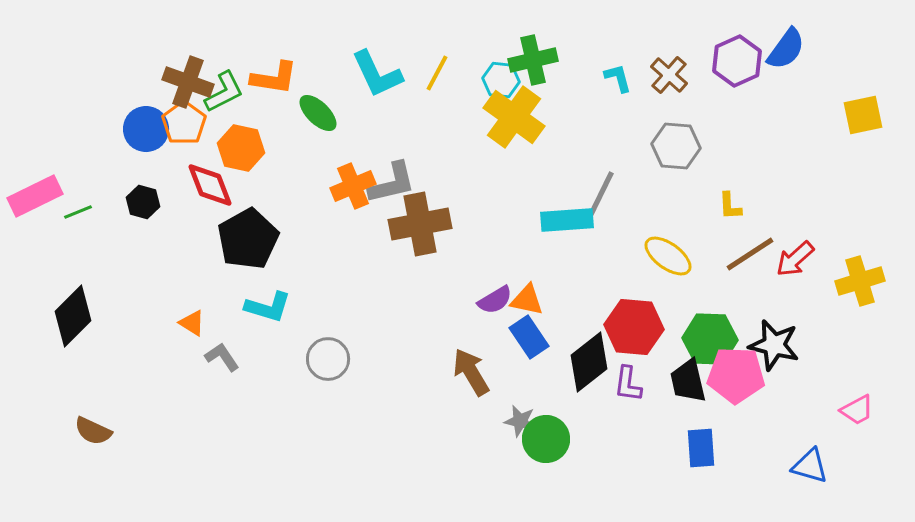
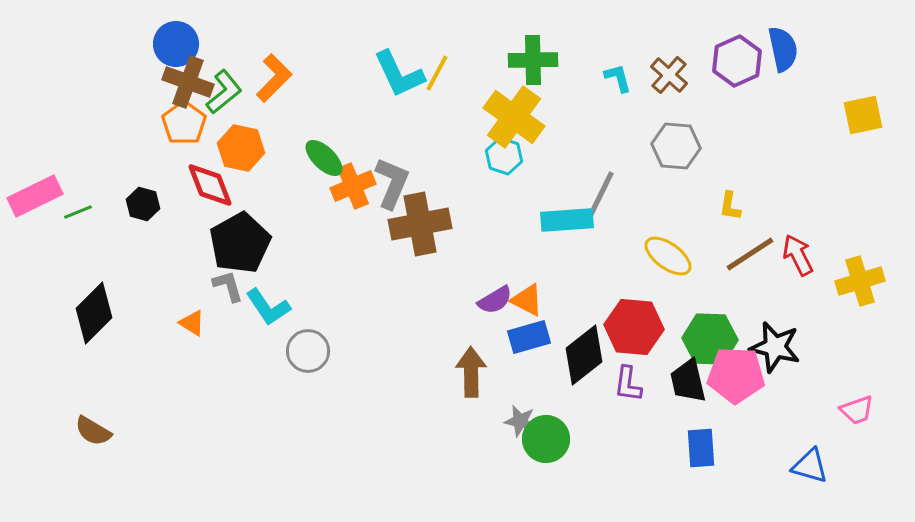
blue semicircle at (786, 49): moved 3 px left; rotated 48 degrees counterclockwise
green cross at (533, 60): rotated 12 degrees clockwise
cyan L-shape at (377, 74): moved 22 px right
orange L-shape at (274, 78): rotated 54 degrees counterclockwise
cyan hexagon at (501, 80): moved 3 px right, 76 px down; rotated 12 degrees clockwise
green L-shape at (224, 92): rotated 12 degrees counterclockwise
green ellipse at (318, 113): moved 6 px right, 45 px down
blue circle at (146, 129): moved 30 px right, 85 px up
gray L-shape at (392, 183): rotated 54 degrees counterclockwise
black hexagon at (143, 202): moved 2 px down
yellow L-shape at (730, 206): rotated 12 degrees clockwise
black pentagon at (248, 239): moved 8 px left, 4 px down
red arrow at (795, 259): moved 3 px right, 4 px up; rotated 105 degrees clockwise
orange triangle at (527, 300): rotated 15 degrees clockwise
cyan L-shape at (268, 307): rotated 39 degrees clockwise
black diamond at (73, 316): moved 21 px right, 3 px up
blue rectangle at (529, 337): rotated 72 degrees counterclockwise
black star at (774, 345): moved 1 px right, 2 px down
gray L-shape at (222, 357): moved 6 px right, 71 px up; rotated 18 degrees clockwise
gray circle at (328, 359): moved 20 px left, 8 px up
black diamond at (589, 362): moved 5 px left, 7 px up
brown arrow at (471, 372): rotated 30 degrees clockwise
pink trapezoid at (857, 410): rotated 9 degrees clockwise
brown semicircle at (93, 431): rotated 6 degrees clockwise
